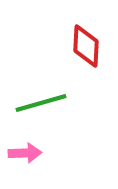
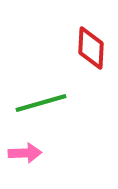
red diamond: moved 5 px right, 2 px down
